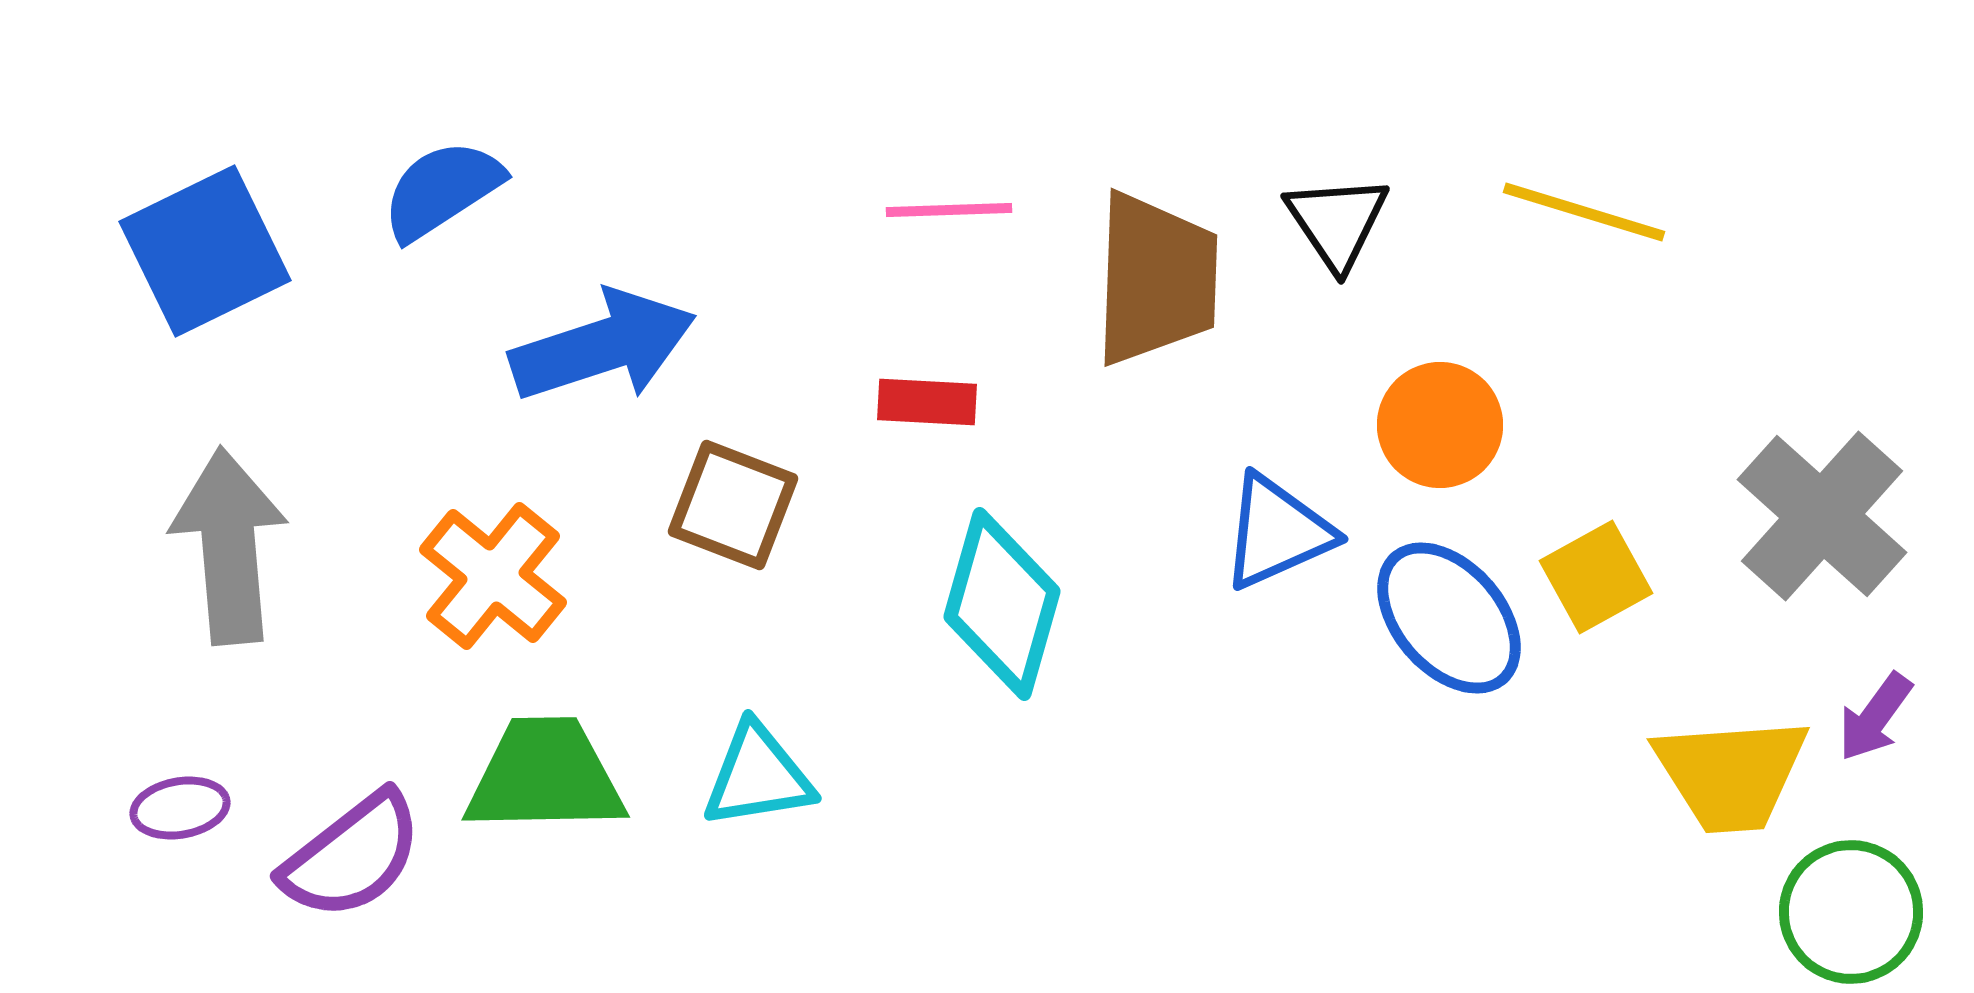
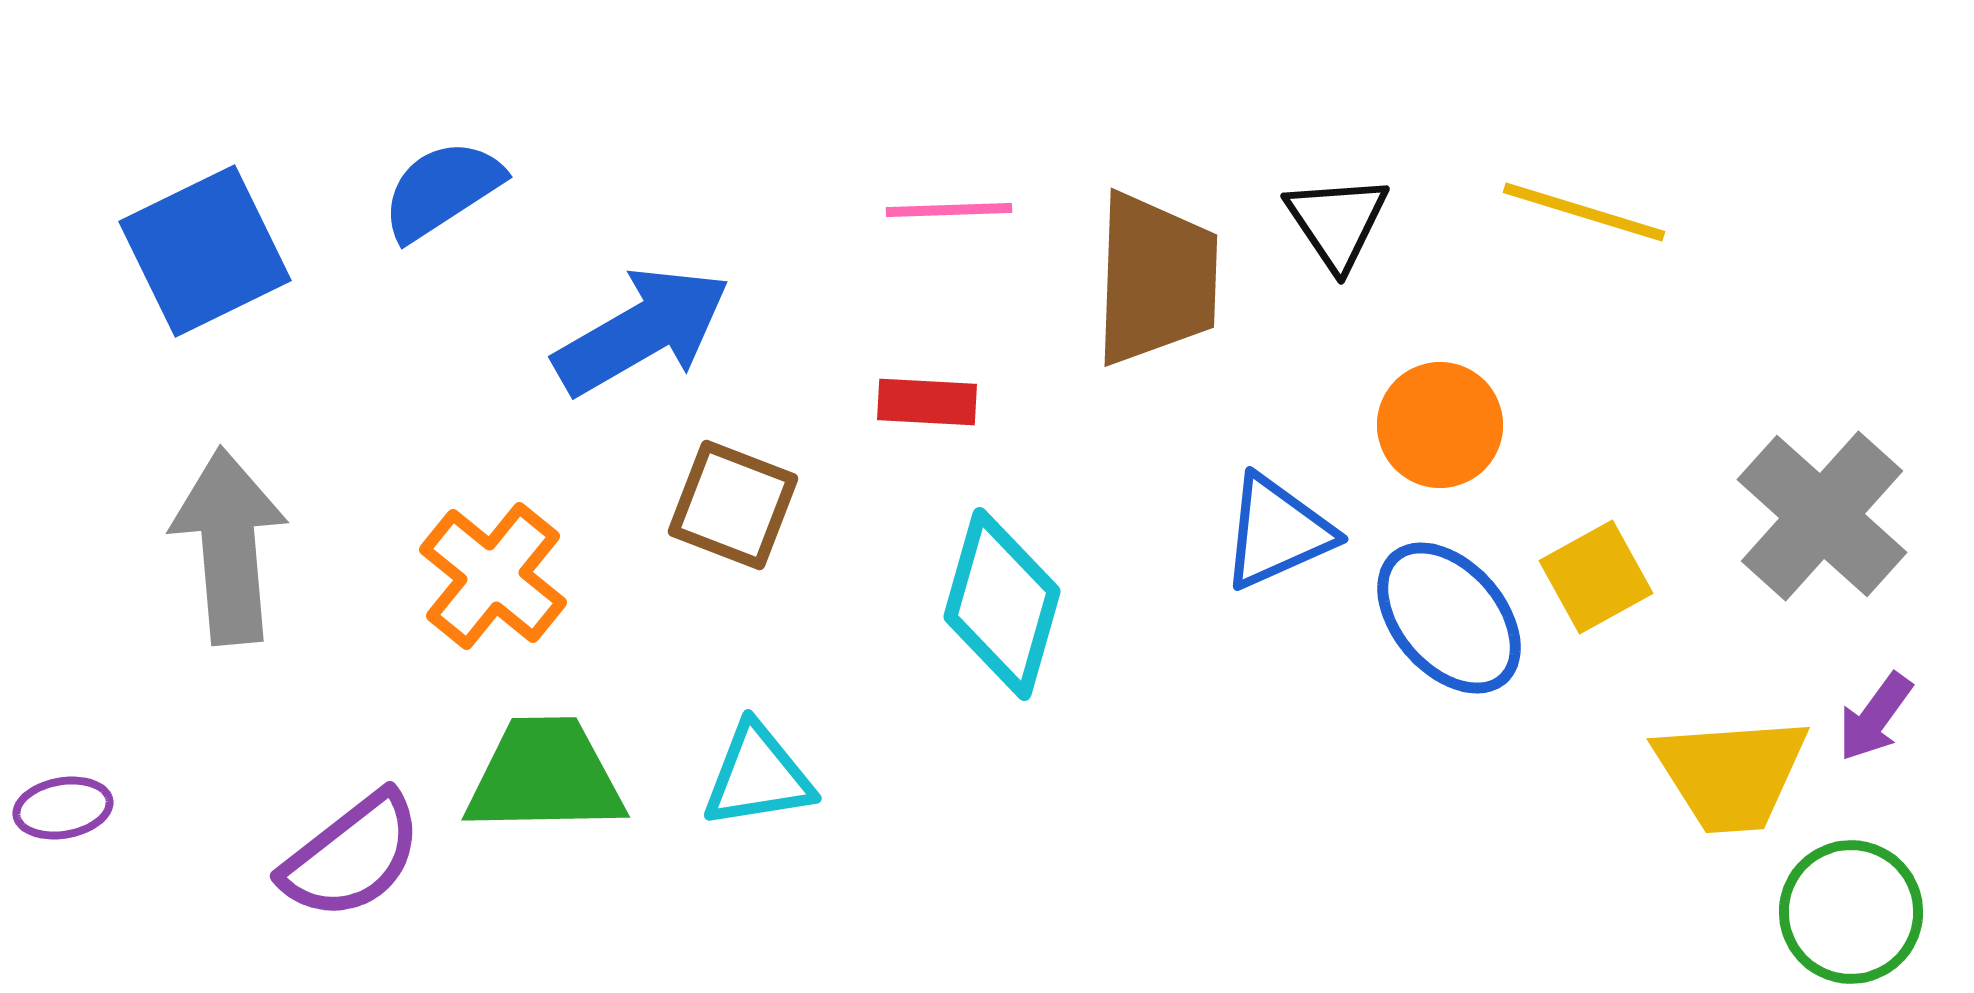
blue arrow: moved 39 px right, 15 px up; rotated 12 degrees counterclockwise
purple ellipse: moved 117 px left
